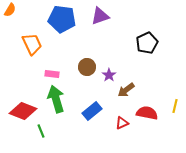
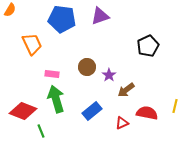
black pentagon: moved 1 px right, 3 px down
